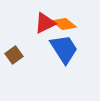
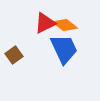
orange diamond: moved 1 px right, 1 px down
blue trapezoid: rotated 8 degrees clockwise
